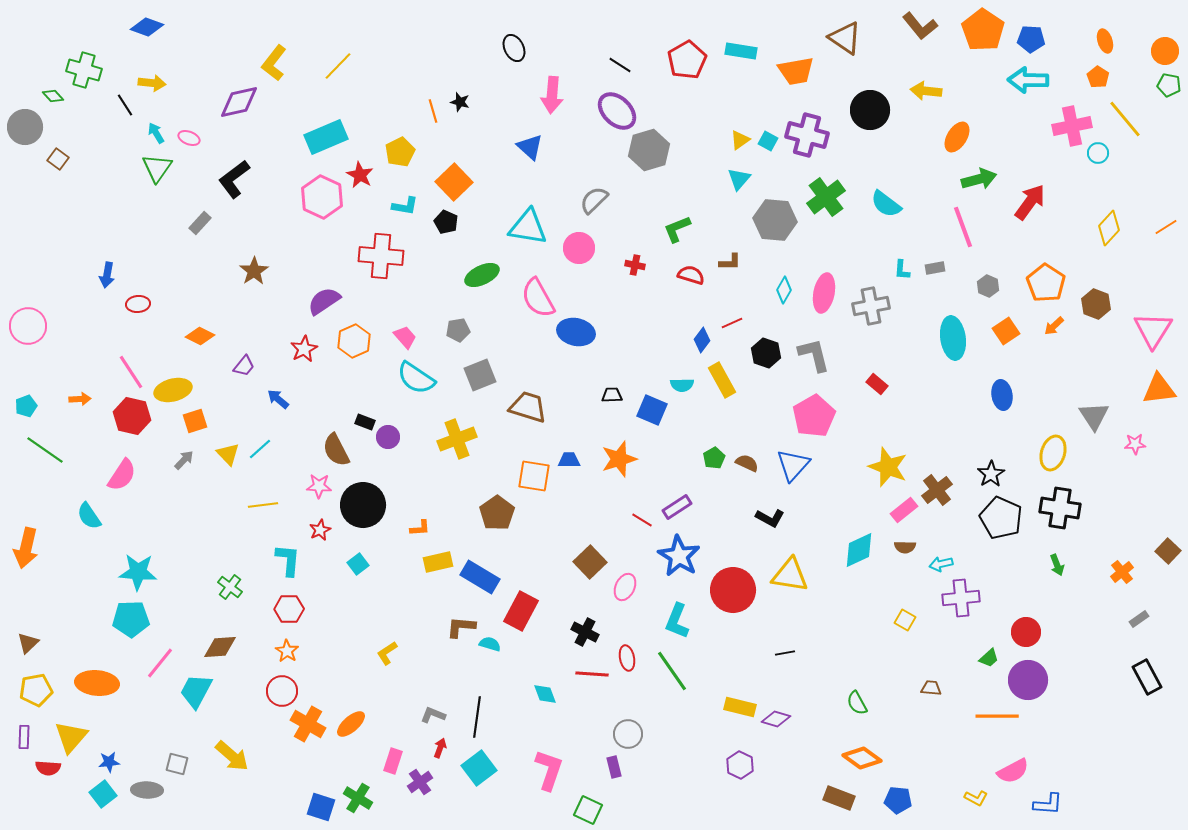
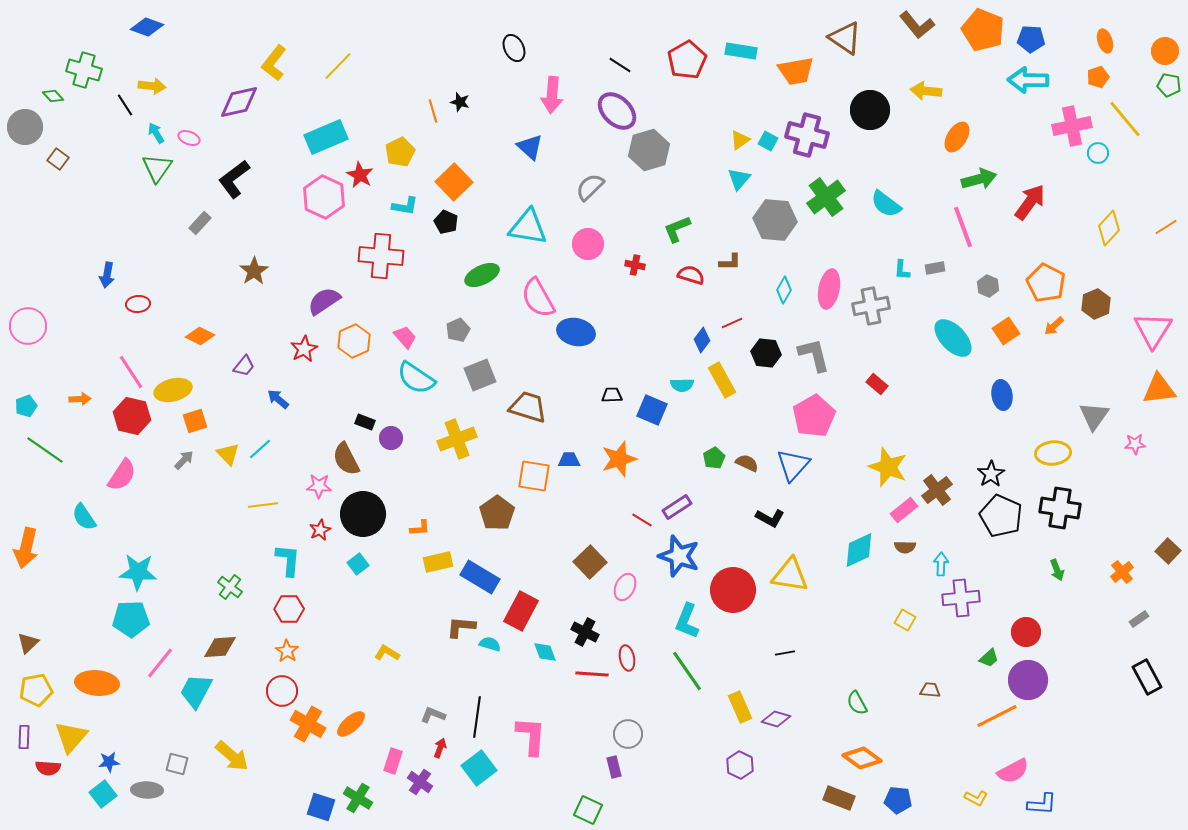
brown L-shape at (920, 26): moved 3 px left, 1 px up
orange pentagon at (983, 30): rotated 12 degrees counterclockwise
orange pentagon at (1098, 77): rotated 20 degrees clockwise
yellow arrow at (152, 83): moved 3 px down
pink hexagon at (322, 197): moved 2 px right
gray semicircle at (594, 200): moved 4 px left, 13 px up
pink circle at (579, 248): moved 9 px right, 4 px up
orange pentagon at (1046, 283): rotated 6 degrees counterclockwise
pink ellipse at (824, 293): moved 5 px right, 4 px up
brown hexagon at (1096, 304): rotated 16 degrees clockwise
gray pentagon at (458, 330): rotated 15 degrees counterclockwise
cyan ellipse at (953, 338): rotated 36 degrees counterclockwise
black hexagon at (766, 353): rotated 12 degrees counterclockwise
gray triangle at (1094, 416): rotated 8 degrees clockwise
purple circle at (388, 437): moved 3 px right, 1 px down
brown semicircle at (336, 450): moved 10 px right, 9 px down
yellow ellipse at (1053, 453): rotated 68 degrees clockwise
black circle at (363, 505): moved 9 px down
cyan semicircle at (89, 516): moved 5 px left, 1 px down
black pentagon at (1001, 518): moved 2 px up
blue star at (679, 556): rotated 12 degrees counterclockwise
cyan arrow at (941, 564): rotated 105 degrees clockwise
green arrow at (1057, 565): moved 5 px down
cyan L-shape at (677, 621): moved 10 px right
yellow L-shape at (387, 653): rotated 65 degrees clockwise
green line at (672, 671): moved 15 px right
brown trapezoid at (931, 688): moved 1 px left, 2 px down
cyan diamond at (545, 694): moved 42 px up
yellow rectangle at (740, 707): rotated 52 degrees clockwise
orange line at (997, 716): rotated 27 degrees counterclockwise
pink L-shape at (549, 770): moved 18 px left, 34 px up; rotated 15 degrees counterclockwise
purple cross at (420, 782): rotated 20 degrees counterclockwise
blue L-shape at (1048, 804): moved 6 px left
